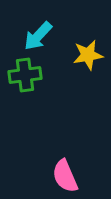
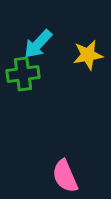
cyan arrow: moved 8 px down
green cross: moved 2 px left, 1 px up
